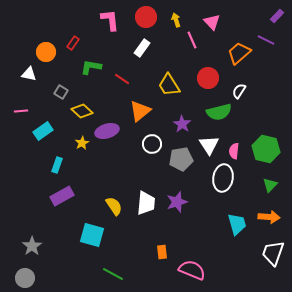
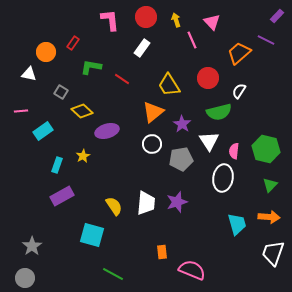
orange triangle at (140, 111): moved 13 px right, 1 px down
yellow star at (82, 143): moved 1 px right, 13 px down
white triangle at (209, 145): moved 4 px up
